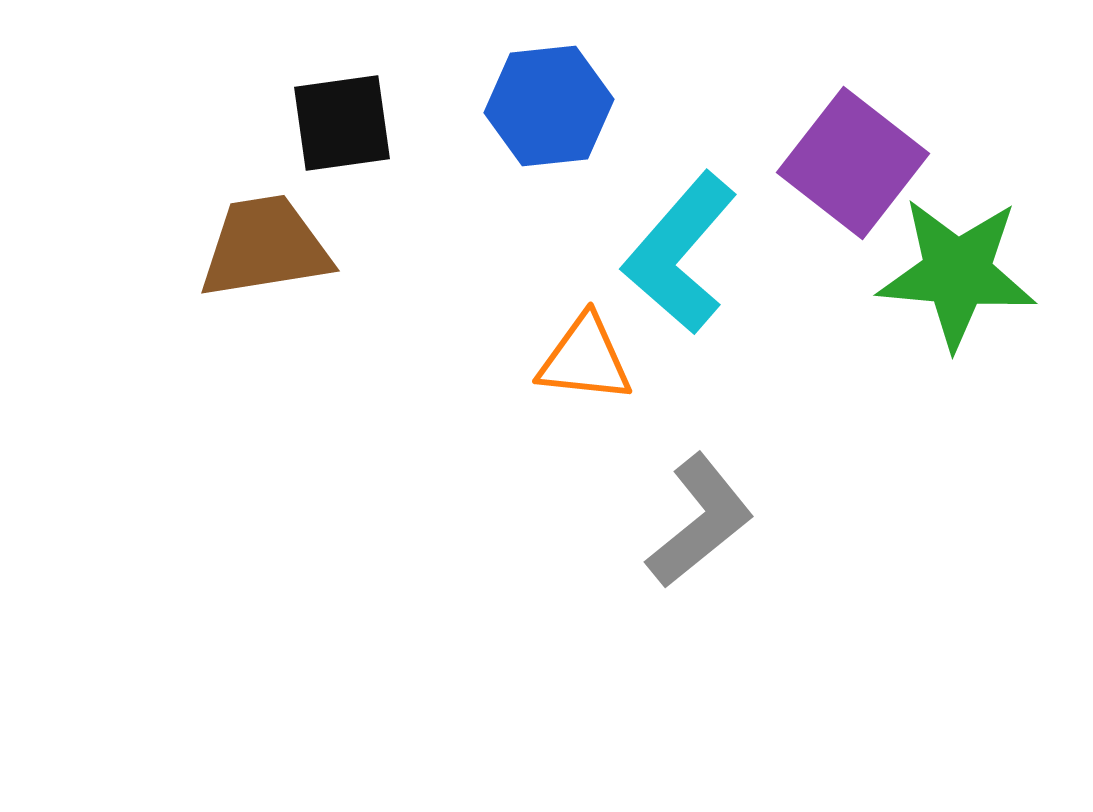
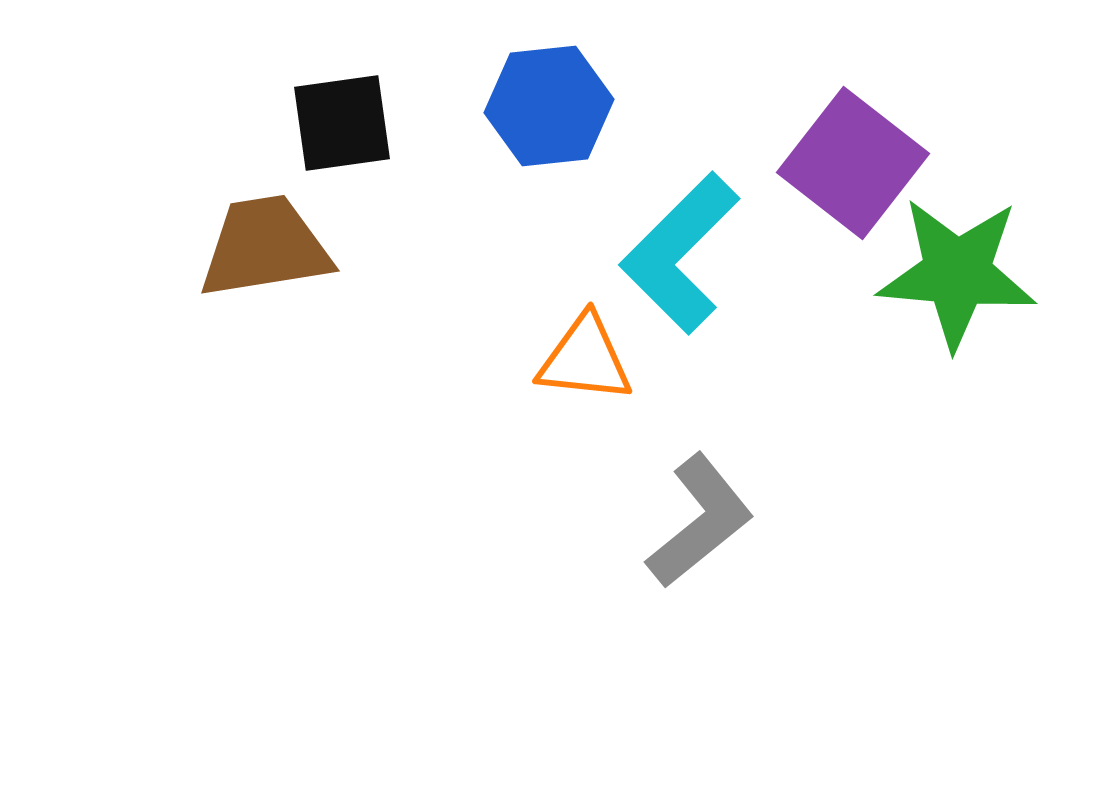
cyan L-shape: rotated 4 degrees clockwise
